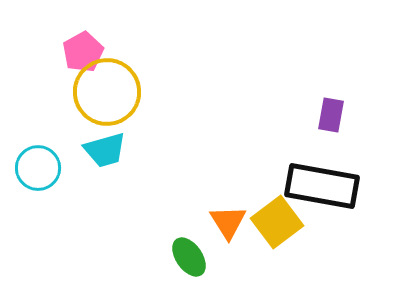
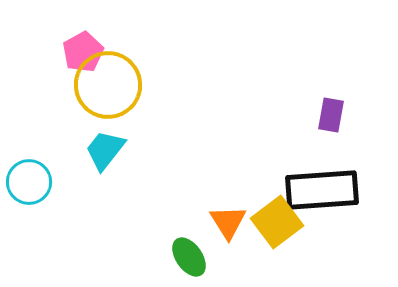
yellow circle: moved 1 px right, 7 px up
cyan trapezoid: rotated 144 degrees clockwise
cyan circle: moved 9 px left, 14 px down
black rectangle: moved 4 px down; rotated 14 degrees counterclockwise
